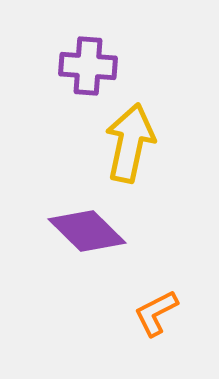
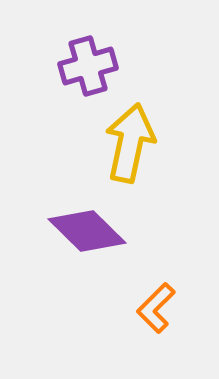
purple cross: rotated 20 degrees counterclockwise
orange L-shape: moved 5 px up; rotated 18 degrees counterclockwise
